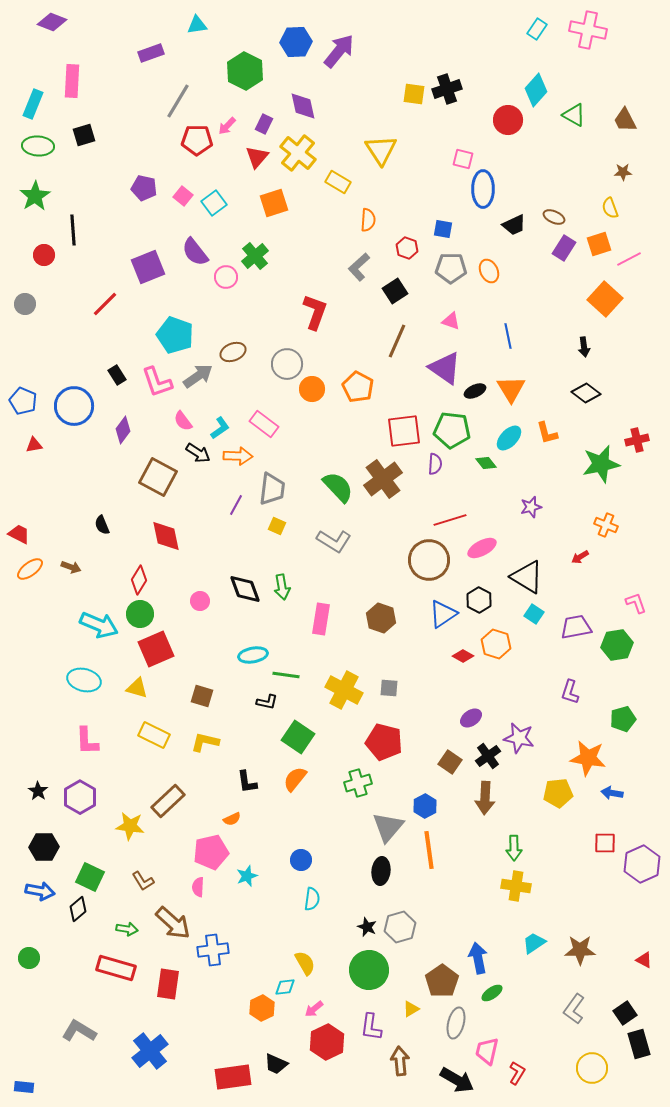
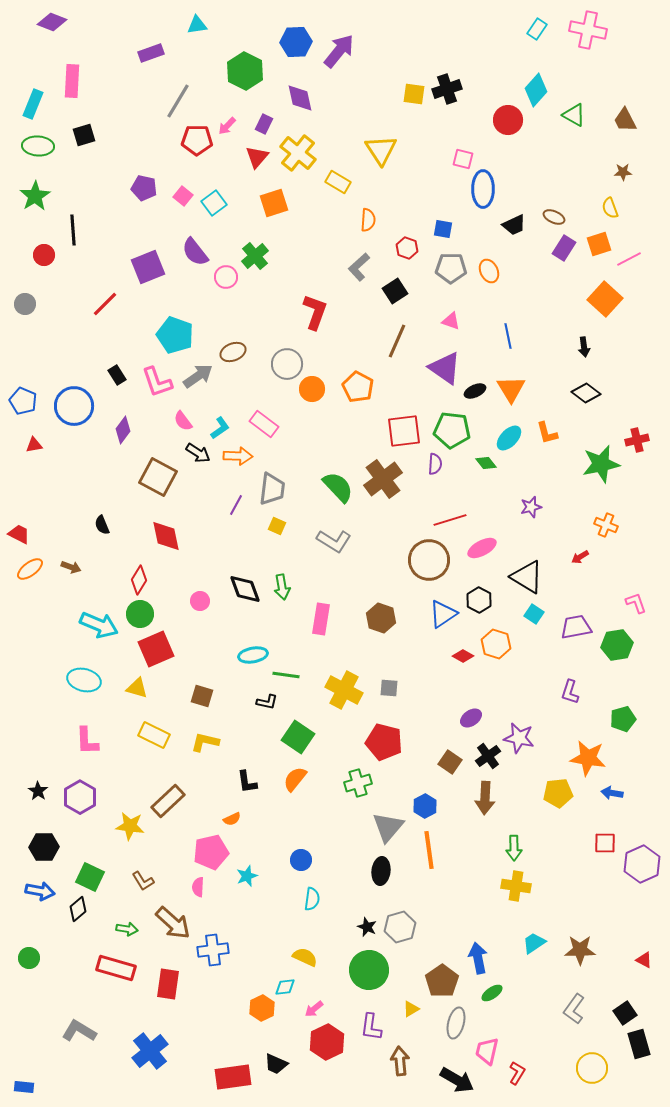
purple diamond at (303, 106): moved 3 px left, 8 px up
yellow semicircle at (305, 963): moved 6 px up; rotated 35 degrees counterclockwise
